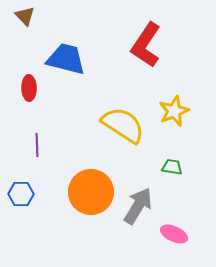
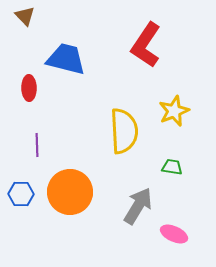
yellow semicircle: moved 1 px right, 6 px down; rotated 54 degrees clockwise
orange circle: moved 21 px left
